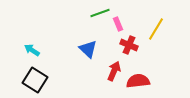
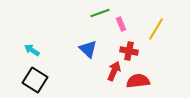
pink rectangle: moved 3 px right
red cross: moved 6 px down; rotated 12 degrees counterclockwise
